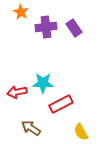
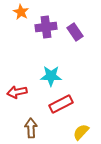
purple rectangle: moved 1 px right, 4 px down
cyan star: moved 8 px right, 7 px up
brown arrow: rotated 54 degrees clockwise
yellow semicircle: rotated 72 degrees clockwise
